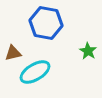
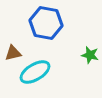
green star: moved 2 px right, 4 px down; rotated 18 degrees counterclockwise
